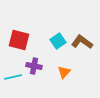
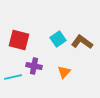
cyan square: moved 2 px up
